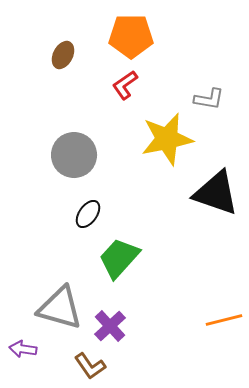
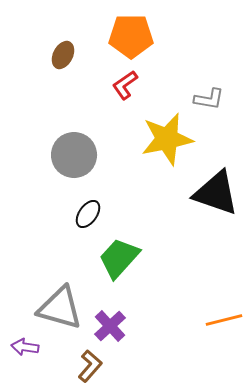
purple arrow: moved 2 px right, 2 px up
brown L-shape: rotated 104 degrees counterclockwise
